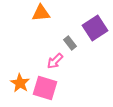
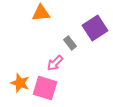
pink arrow: moved 2 px down
orange star: rotated 12 degrees counterclockwise
